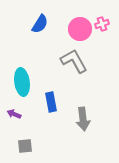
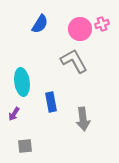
purple arrow: rotated 80 degrees counterclockwise
